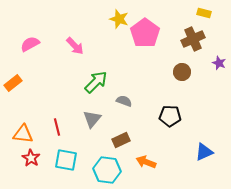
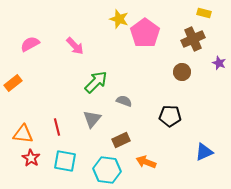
cyan square: moved 1 px left, 1 px down
